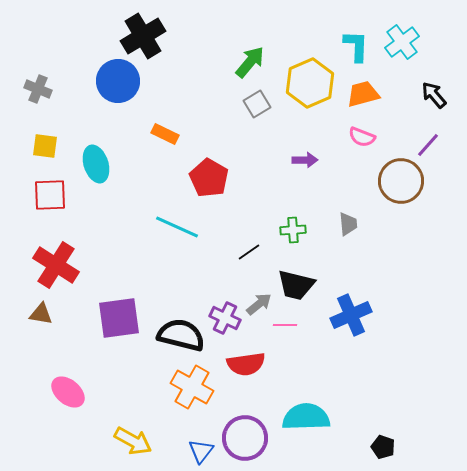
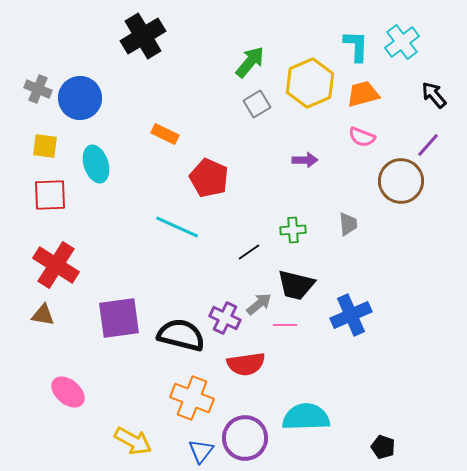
blue circle: moved 38 px left, 17 px down
red pentagon: rotated 6 degrees counterclockwise
brown triangle: moved 2 px right, 1 px down
orange cross: moved 11 px down; rotated 9 degrees counterclockwise
